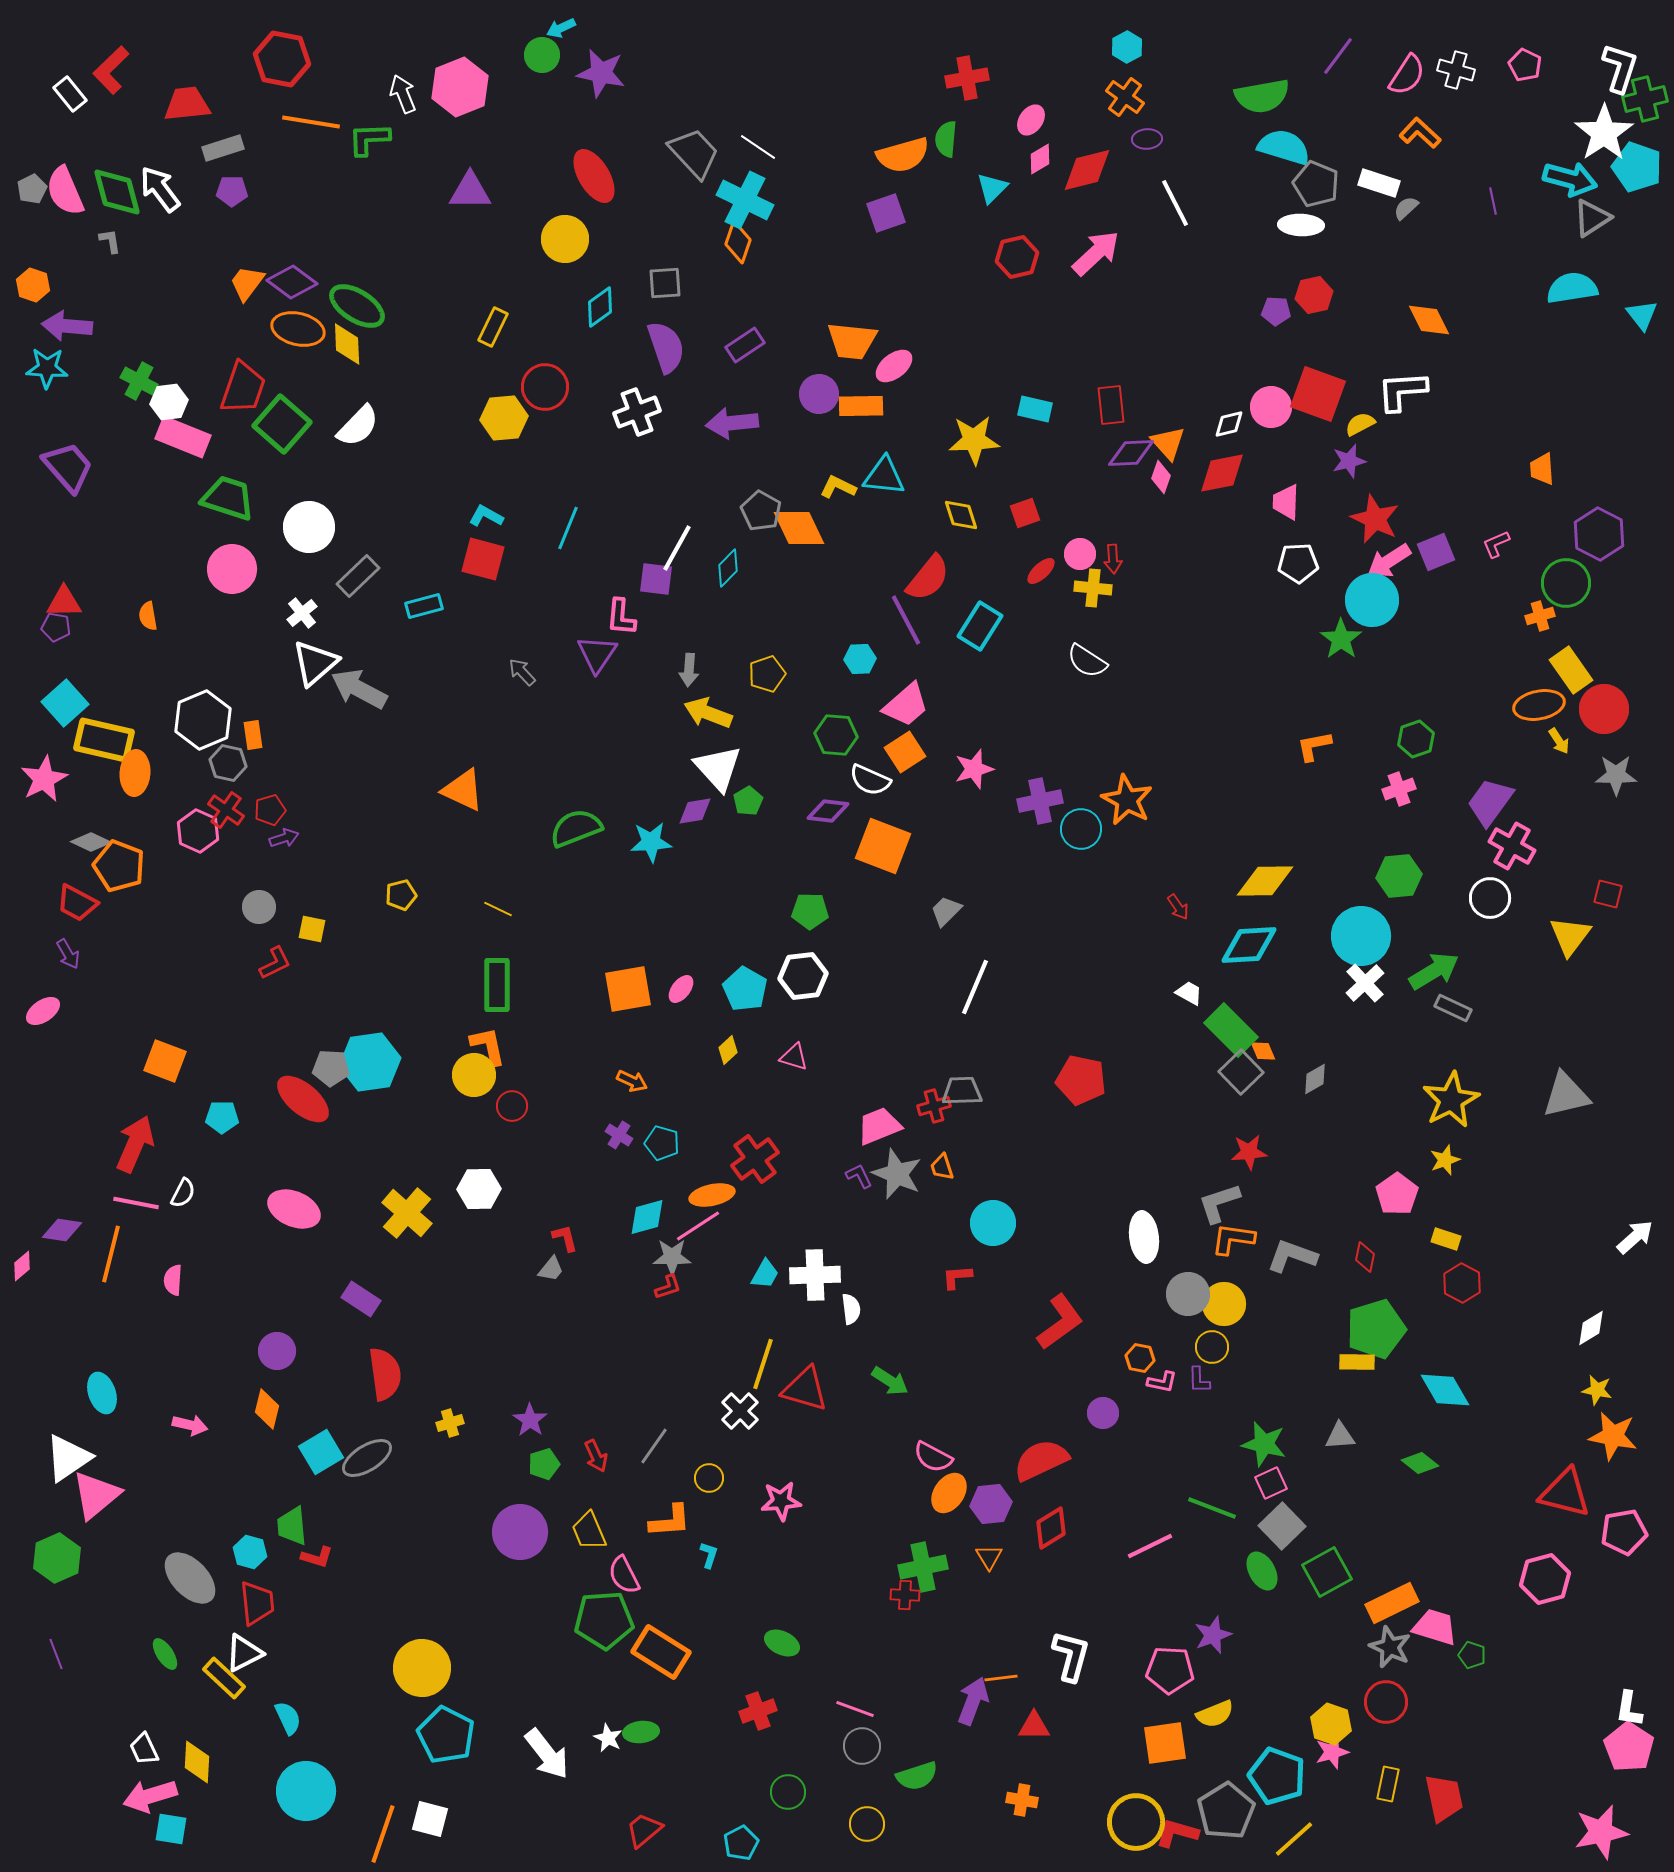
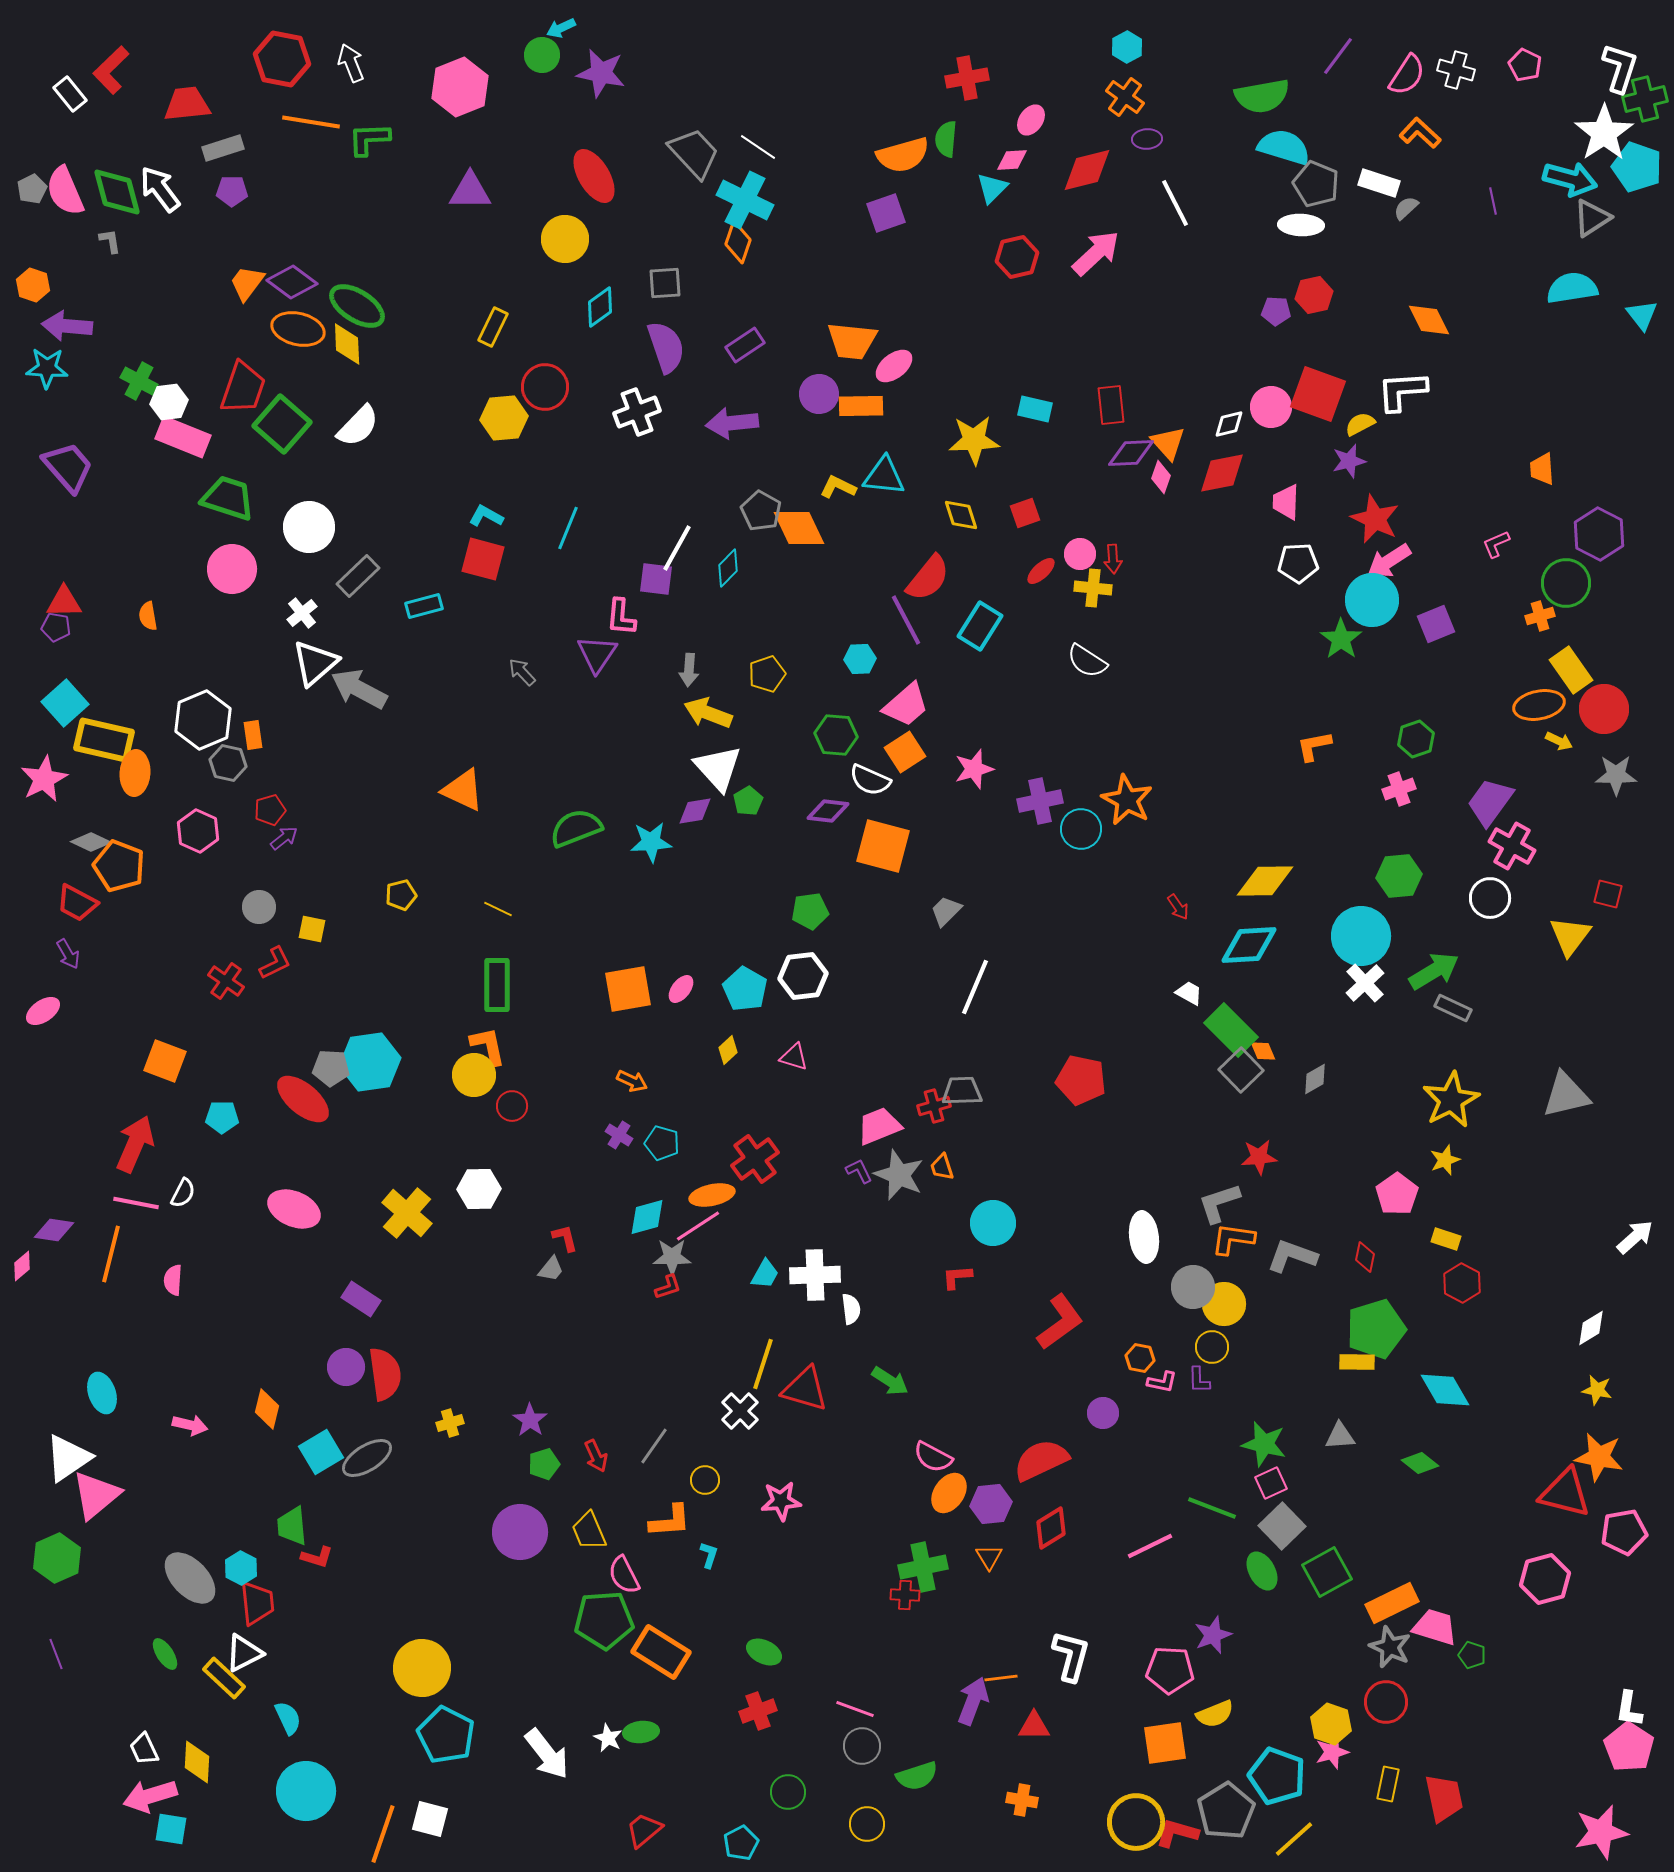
white arrow at (403, 94): moved 52 px left, 31 px up
pink diamond at (1040, 159): moved 28 px left, 1 px down; rotated 28 degrees clockwise
purple square at (1436, 552): moved 72 px down
yellow arrow at (1559, 741): rotated 32 degrees counterclockwise
red cross at (226, 810): moved 171 px down
purple arrow at (284, 838): rotated 20 degrees counterclockwise
orange square at (883, 846): rotated 6 degrees counterclockwise
green pentagon at (810, 911): rotated 9 degrees counterclockwise
gray square at (1241, 1072): moved 2 px up
red star at (1249, 1152): moved 10 px right, 5 px down
gray star at (897, 1174): moved 2 px right, 1 px down
purple L-shape at (859, 1176): moved 5 px up
purple diamond at (62, 1230): moved 8 px left
gray circle at (1188, 1294): moved 5 px right, 7 px up
purple circle at (277, 1351): moved 69 px right, 16 px down
orange star at (1613, 1436): moved 14 px left, 21 px down
yellow circle at (709, 1478): moved 4 px left, 2 px down
cyan hexagon at (250, 1552): moved 9 px left, 16 px down; rotated 12 degrees clockwise
green ellipse at (782, 1643): moved 18 px left, 9 px down
